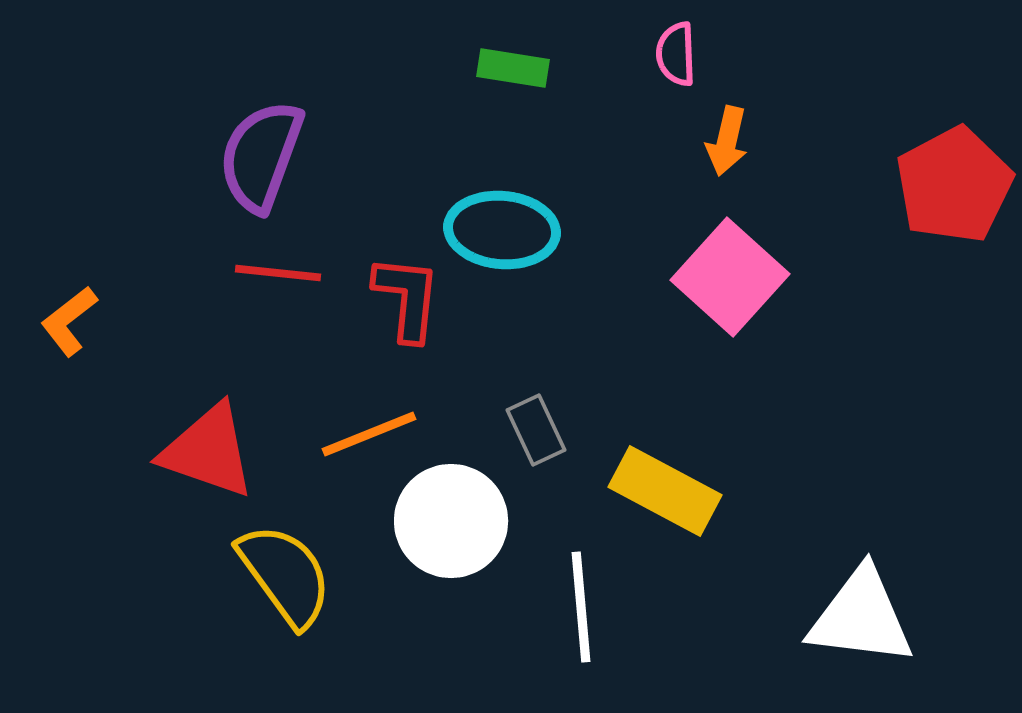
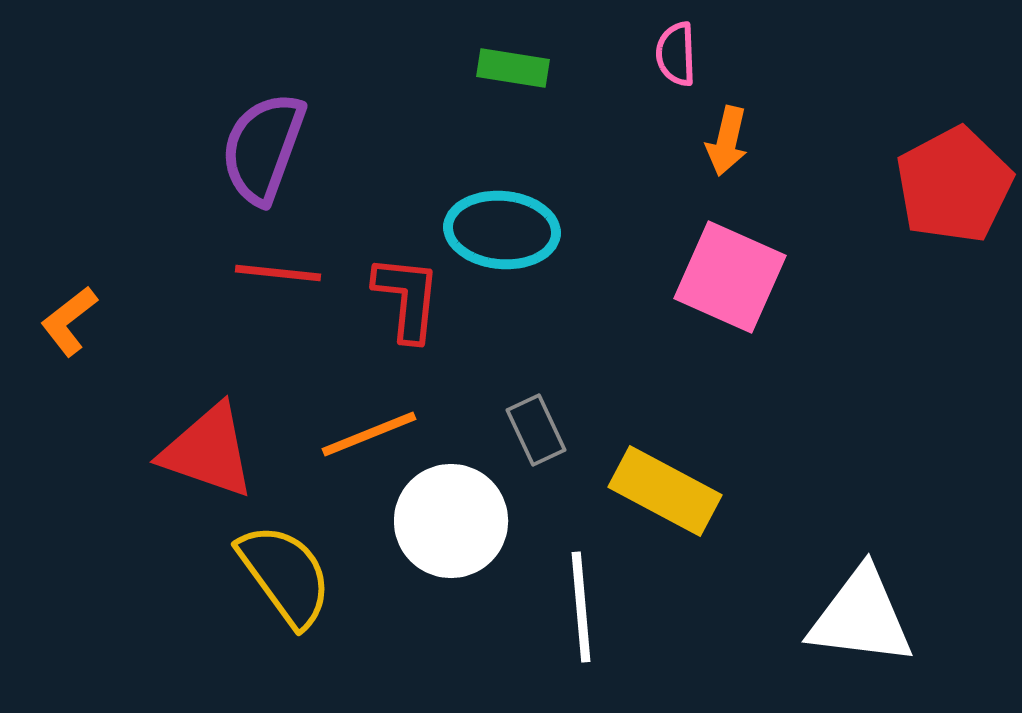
purple semicircle: moved 2 px right, 8 px up
pink square: rotated 18 degrees counterclockwise
